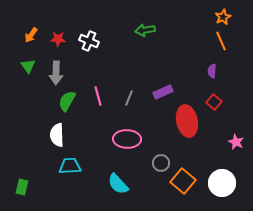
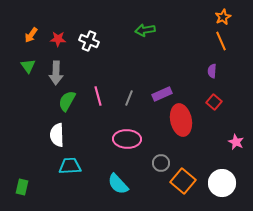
purple rectangle: moved 1 px left, 2 px down
red ellipse: moved 6 px left, 1 px up
